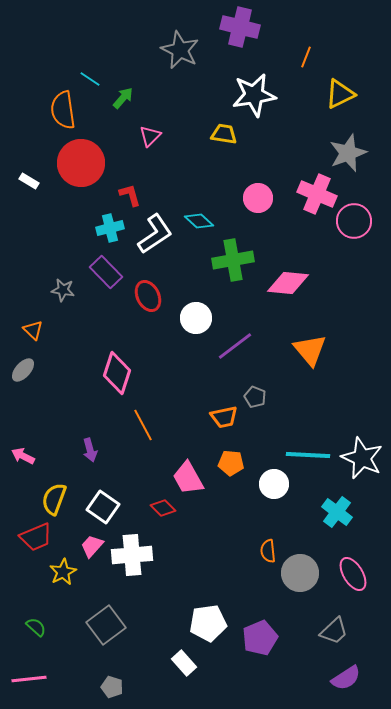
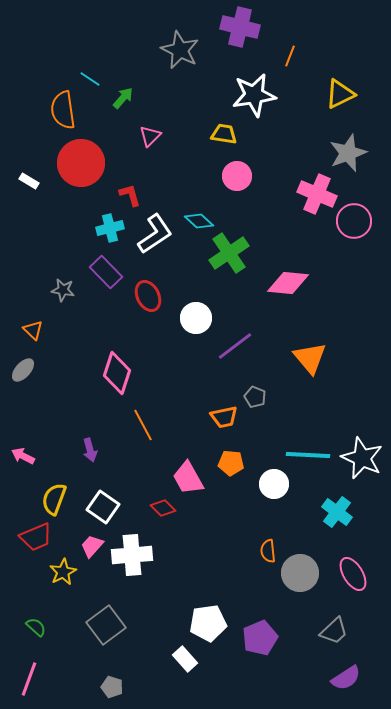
orange line at (306, 57): moved 16 px left, 1 px up
pink circle at (258, 198): moved 21 px left, 22 px up
green cross at (233, 260): moved 4 px left, 7 px up; rotated 24 degrees counterclockwise
orange triangle at (310, 350): moved 8 px down
white rectangle at (184, 663): moved 1 px right, 4 px up
pink line at (29, 679): rotated 64 degrees counterclockwise
